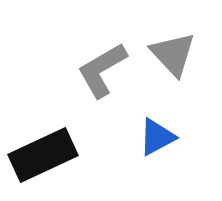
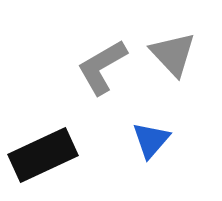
gray L-shape: moved 3 px up
blue triangle: moved 6 px left, 3 px down; rotated 21 degrees counterclockwise
